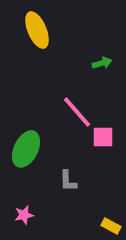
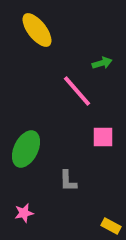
yellow ellipse: rotated 15 degrees counterclockwise
pink line: moved 21 px up
pink star: moved 2 px up
